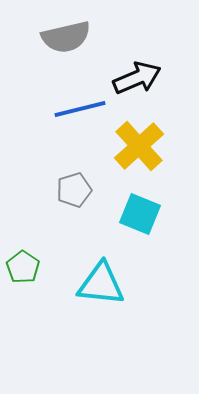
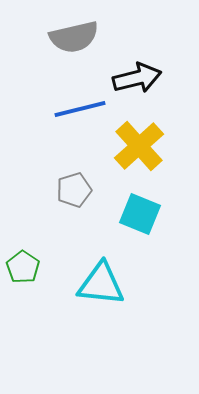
gray semicircle: moved 8 px right
black arrow: rotated 9 degrees clockwise
